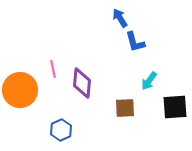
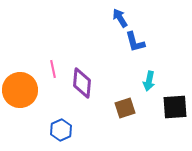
cyan arrow: rotated 24 degrees counterclockwise
brown square: rotated 15 degrees counterclockwise
